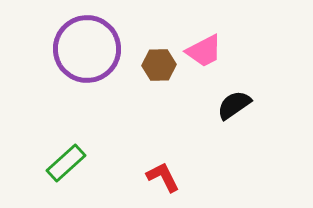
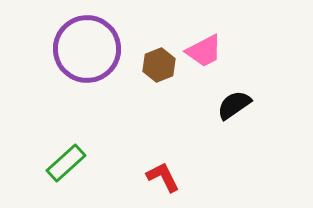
brown hexagon: rotated 20 degrees counterclockwise
